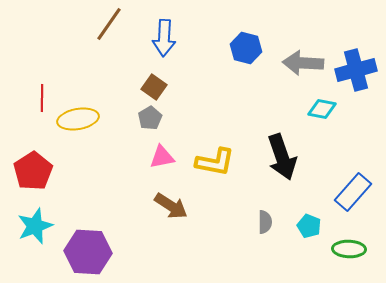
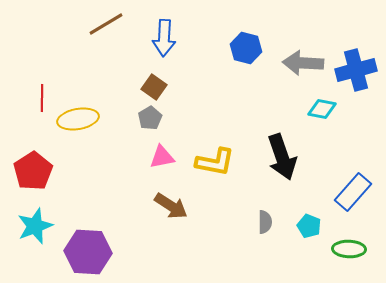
brown line: moved 3 px left; rotated 24 degrees clockwise
